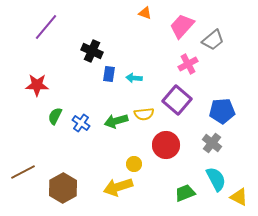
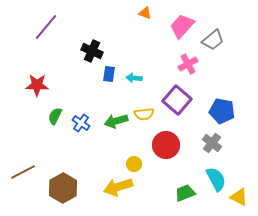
blue pentagon: rotated 15 degrees clockwise
